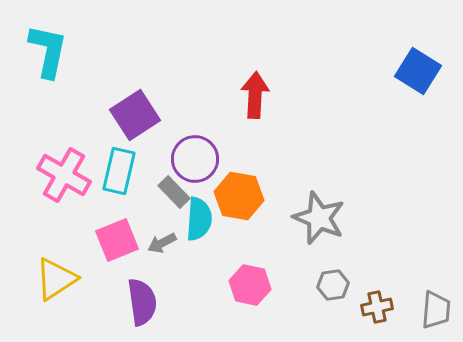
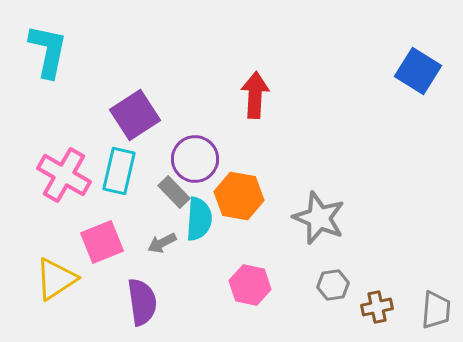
pink square: moved 15 px left, 2 px down
